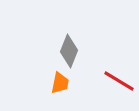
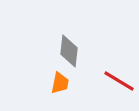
gray diamond: rotated 16 degrees counterclockwise
